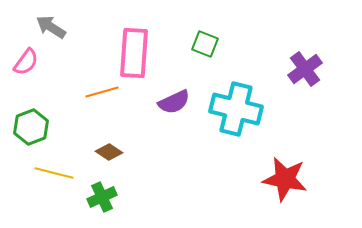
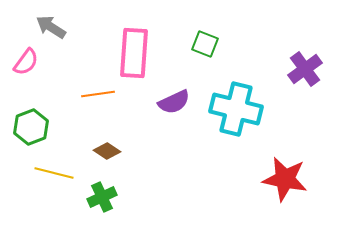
orange line: moved 4 px left, 2 px down; rotated 8 degrees clockwise
brown diamond: moved 2 px left, 1 px up
